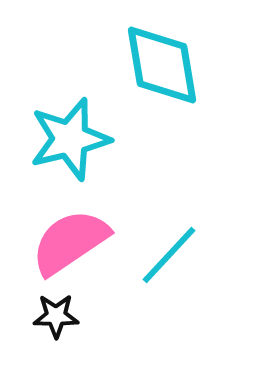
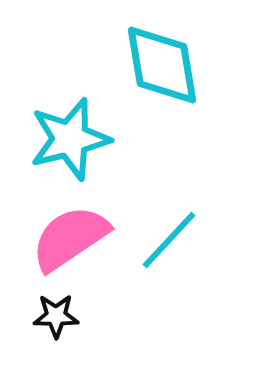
pink semicircle: moved 4 px up
cyan line: moved 15 px up
